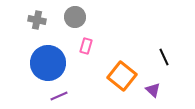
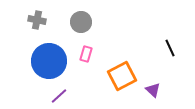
gray circle: moved 6 px right, 5 px down
pink rectangle: moved 8 px down
black line: moved 6 px right, 9 px up
blue circle: moved 1 px right, 2 px up
orange square: rotated 24 degrees clockwise
purple line: rotated 18 degrees counterclockwise
